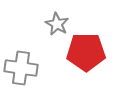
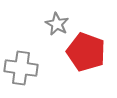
red pentagon: rotated 21 degrees clockwise
